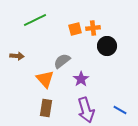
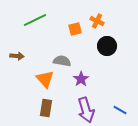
orange cross: moved 4 px right, 7 px up; rotated 32 degrees clockwise
gray semicircle: rotated 48 degrees clockwise
